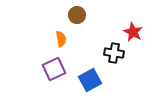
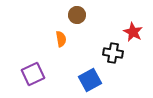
black cross: moved 1 px left
purple square: moved 21 px left, 5 px down
